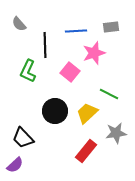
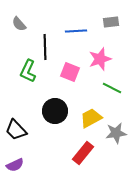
gray rectangle: moved 5 px up
black line: moved 2 px down
pink star: moved 6 px right, 6 px down
pink square: rotated 18 degrees counterclockwise
green line: moved 3 px right, 6 px up
yellow trapezoid: moved 4 px right, 5 px down; rotated 15 degrees clockwise
black trapezoid: moved 7 px left, 8 px up
red rectangle: moved 3 px left, 2 px down
purple semicircle: rotated 18 degrees clockwise
